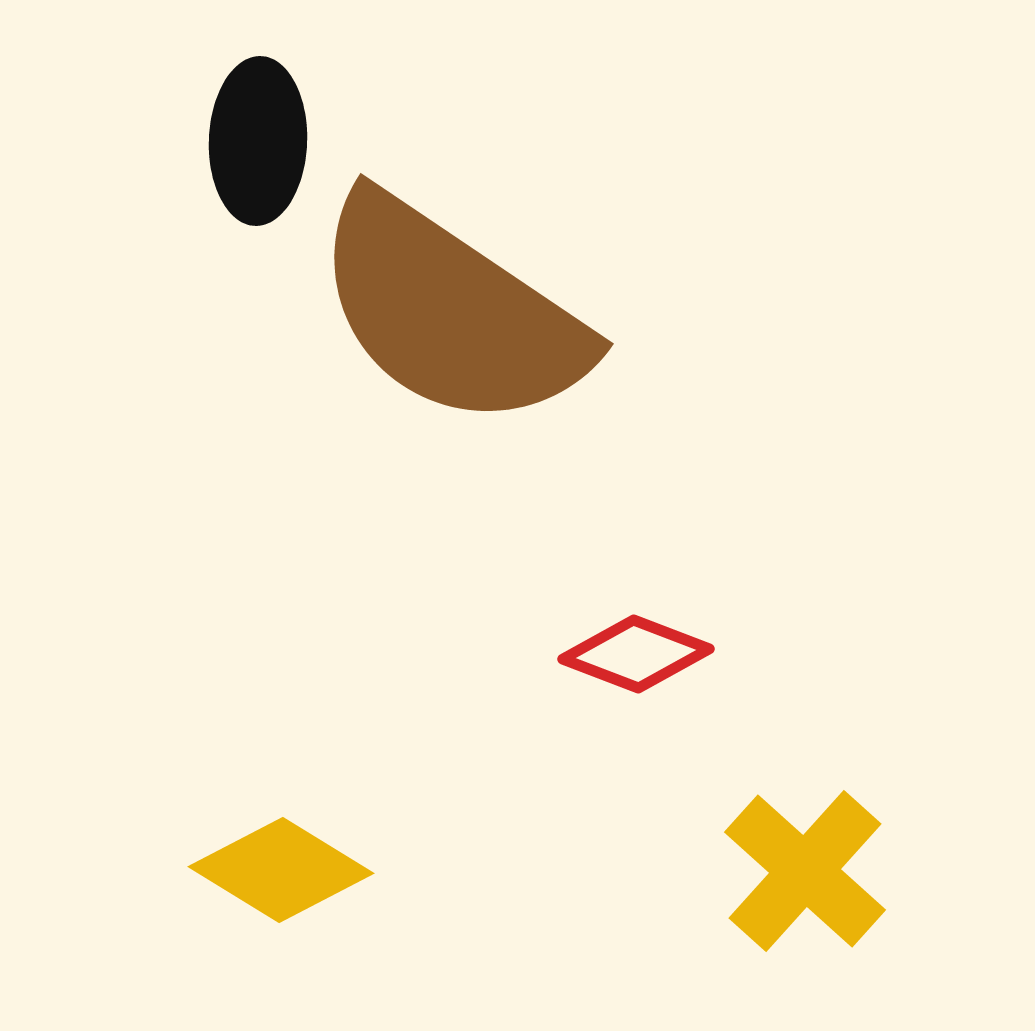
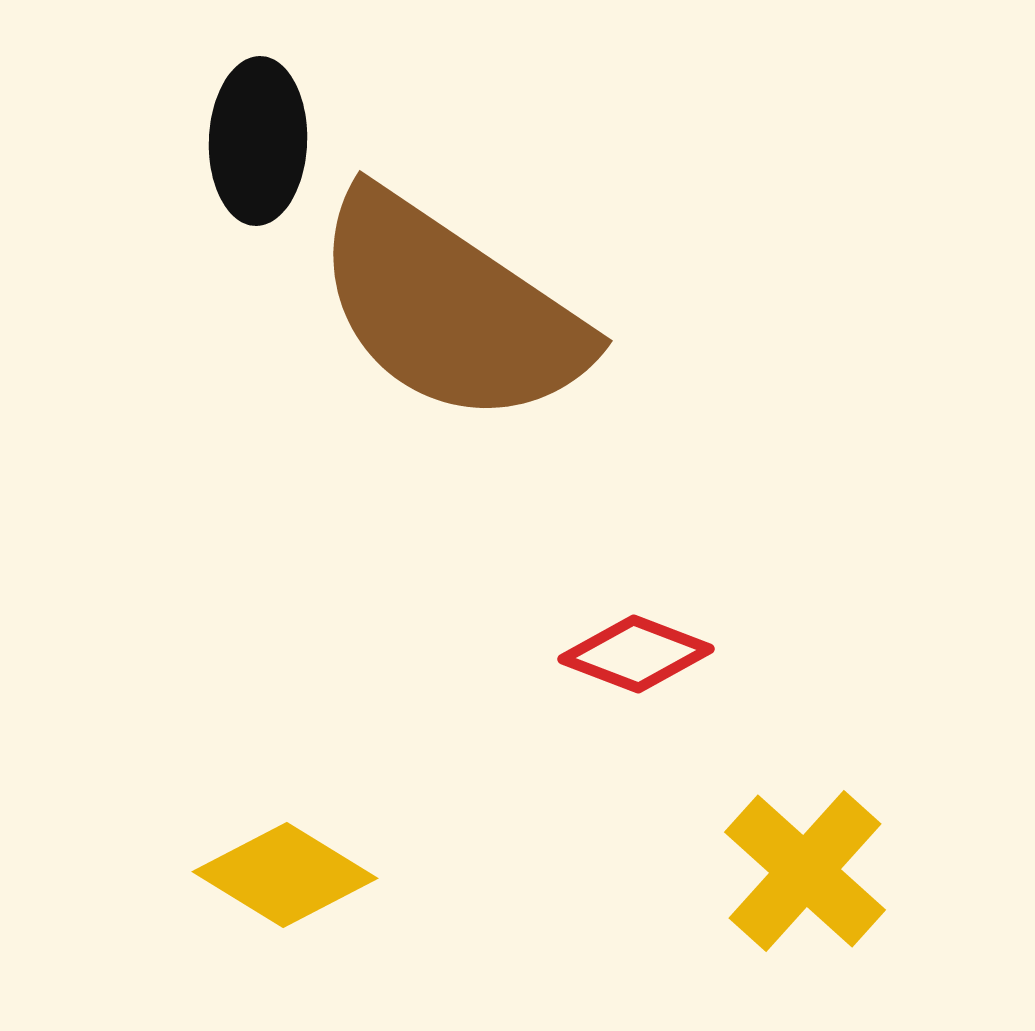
brown semicircle: moved 1 px left, 3 px up
yellow diamond: moved 4 px right, 5 px down
